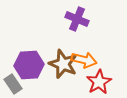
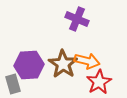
orange arrow: moved 3 px right, 1 px down
brown star: rotated 12 degrees clockwise
gray rectangle: rotated 18 degrees clockwise
